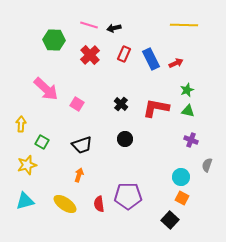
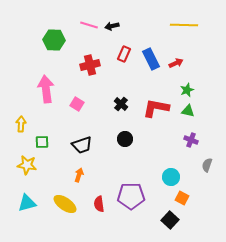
black arrow: moved 2 px left, 2 px up
red cross: moved 10 px down; rotated 30 degrees clockwise
pink arrow: rotated 140 degrees counterclockwise
green square: rotated 32 degrees counterclockwise
yellow star: rotated 24 degrees clockwise
cyan circle: moved 10 px left
purple pentagon: moved 3 px right
cyan triangle: moved 2 px right, 2 px down
